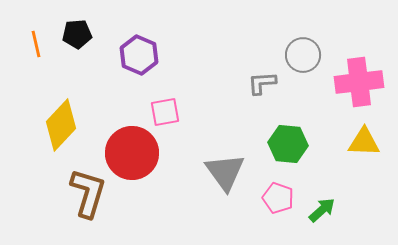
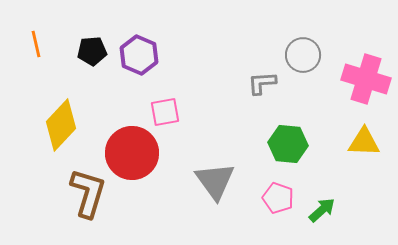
black pentagon: moved 15 px right, 17 px down
pink cross: moved 7 px right, 3 px up; rotated 24 degrees clockwise
gray triangle: moved 10 px left, 9 px down
